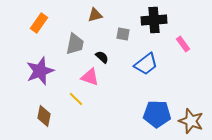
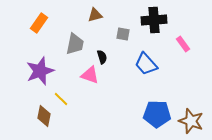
black semicircle: rotated 32 degrees clockwise
blue trapezoid: rotated 85 degrees clockwise
pink triangle: moved 2 px up
yellow line: moved 15 px left
